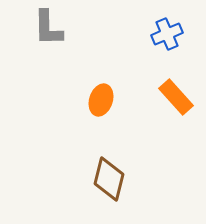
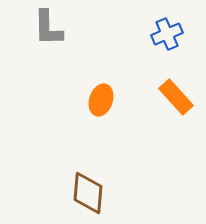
brown diamond: moved 21 px left, 14 px down; rotated 9 degrees counterclockwise
